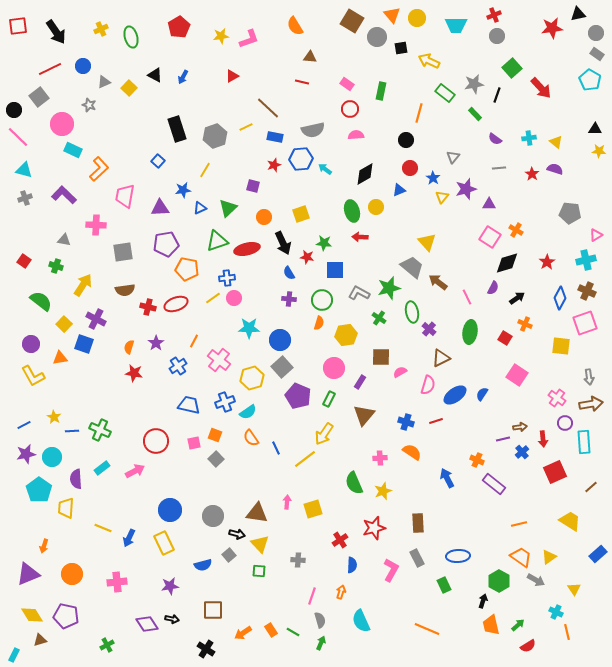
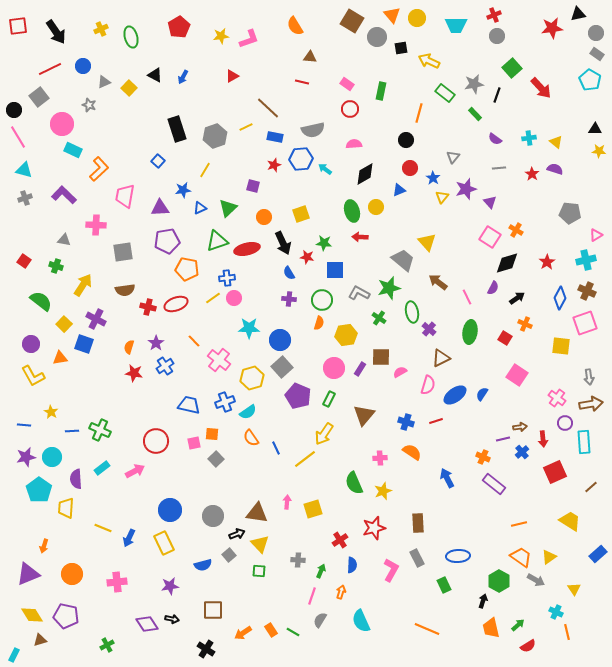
pink semicircle at (356, 135): moved 2 px left, 9 px down
pink line at (18, 137): rotated 15 degrees clockwise
purple triangle at (489, 204): moved 1 px right, 2 px up; rotated 48 degrees clockwise
purple pentagon at (166, 244): moved 1 px right, 3 px up
gray trapezoid at (412, 267): moved 9 px left, 7 px up
orange line at (194, 341): rotated 72 degrees counterclockwise
blue cross at (178, 366): moved 13 px left
purple rectangle at (360, 382): moved 13 px up
yellow star at (54, 417): moved 3 px left, 5 px up
blue line at (24, 425): rotated 32 degrees clockwise
orange square at (215, 435): moved 3 px left, 1 px up; rotated 16 degrees counterclockwise
purple star at (26, 454): moved 3 px down
orange cross at (477, 460): moved 6 px right, 3 px up
black arrow at (237, 534): rotated 35 degrees counterclockwise
gray semicircle at (320, 620): rotated 133 degrees counterclockwise
orange trapezoid at (491, 625): moved 3 px down
green arrow at (321, 643): moved 72 px up
